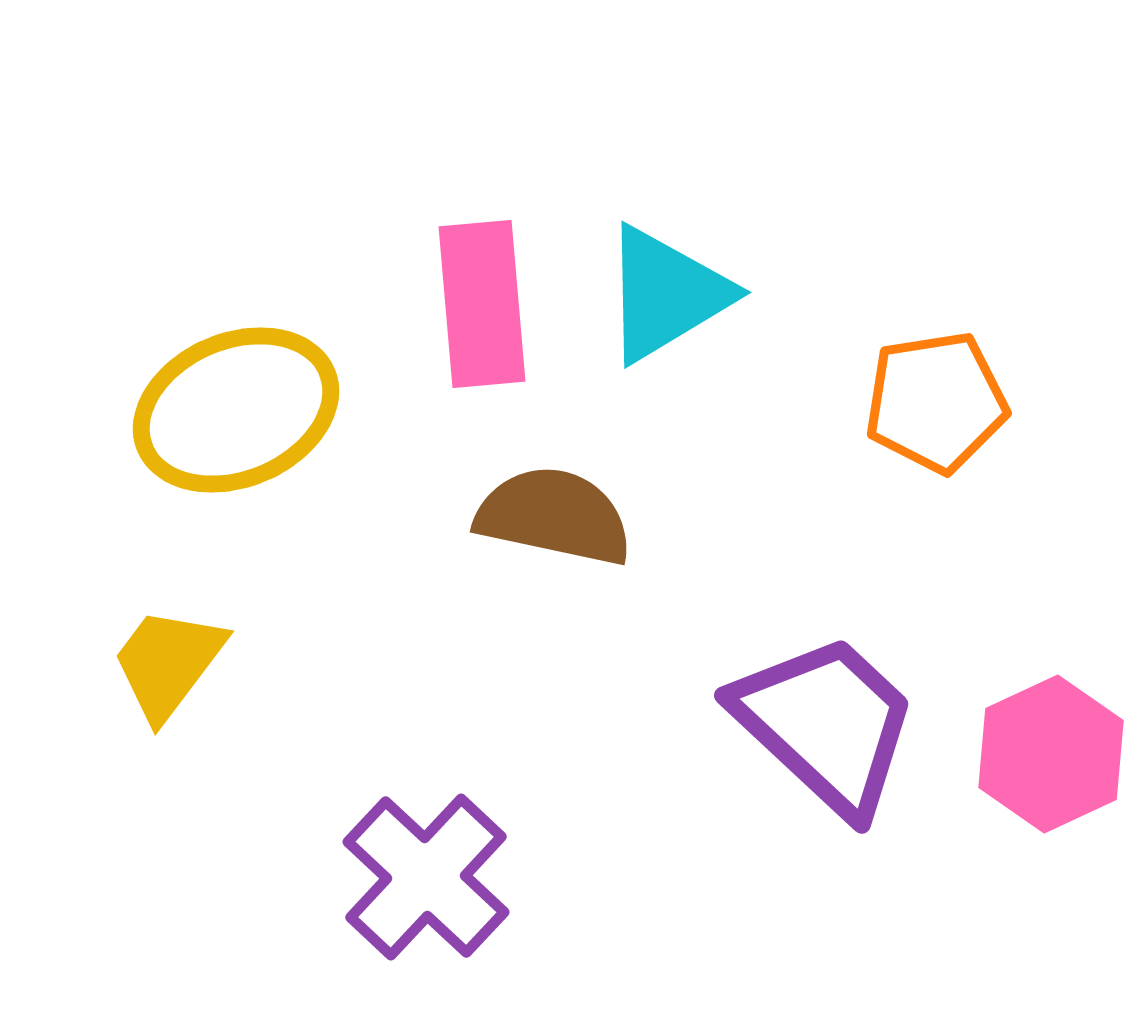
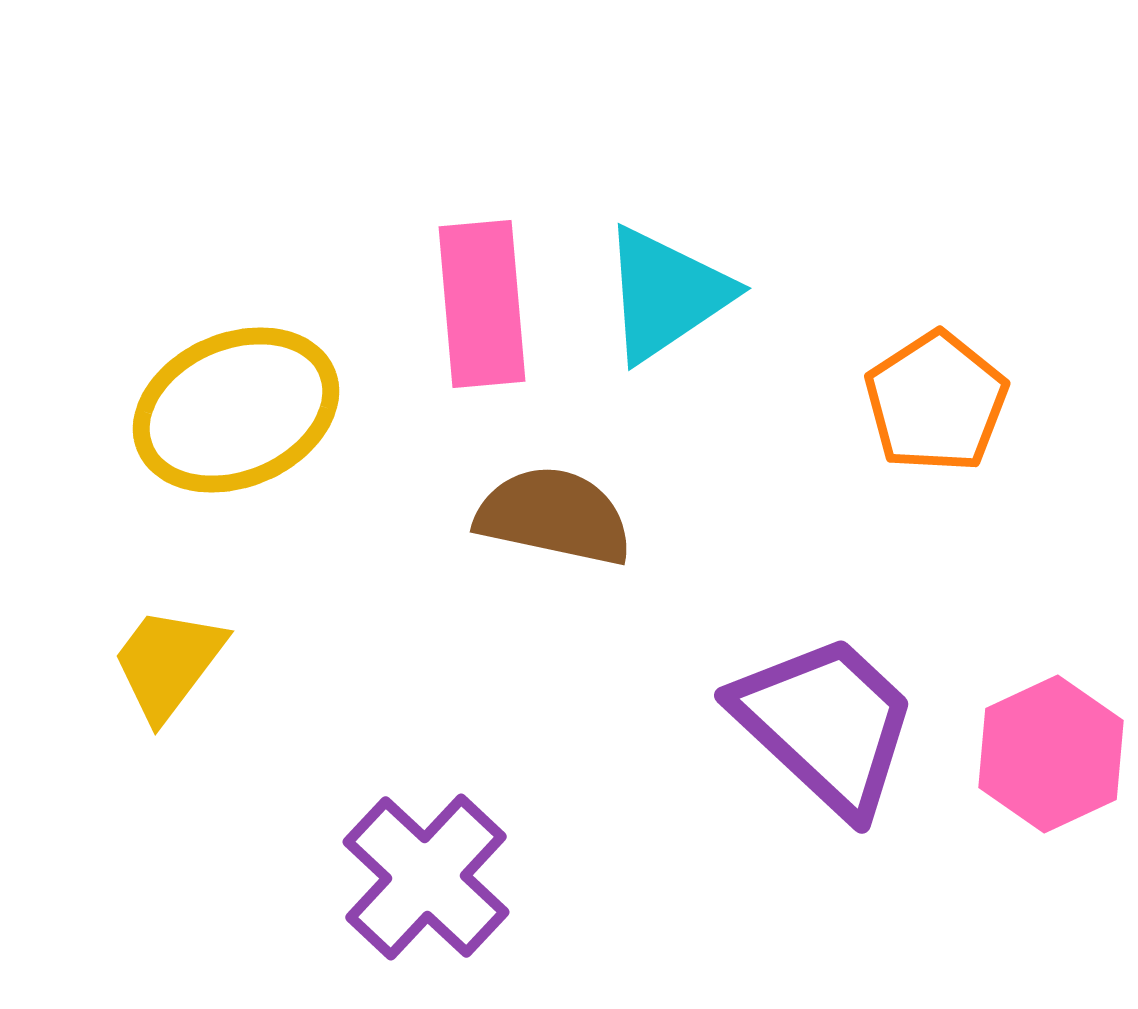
cyan triangle: rotated 3 degrees counterclockwise
orange pentagon: rotated 24 degrees counterclockwise
